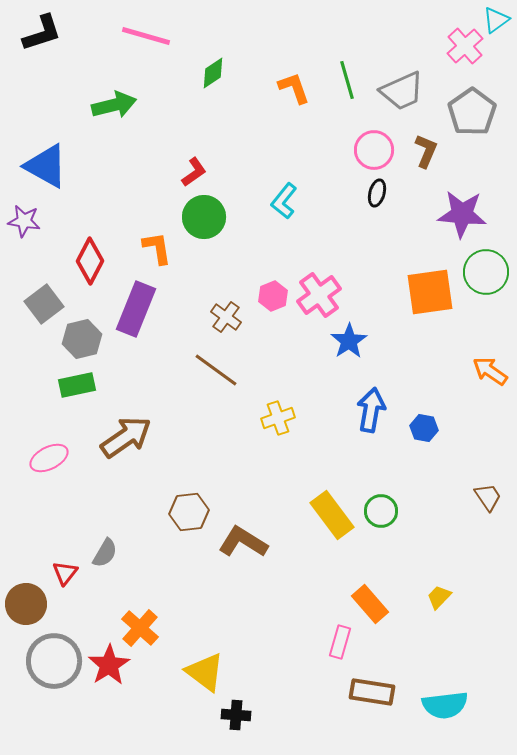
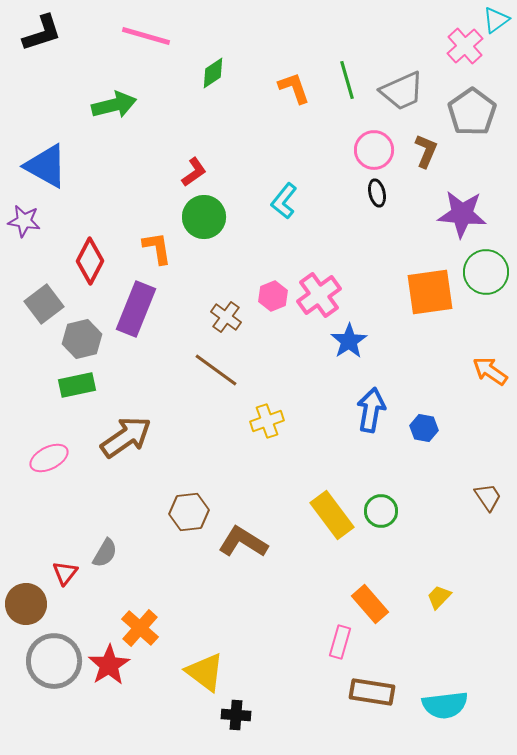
black ellipse at (377, 193): rotated 28 degrees counterclockwise
yellow cross at (278, 418): moved 11 px left, 3 px down
